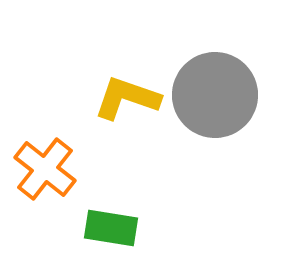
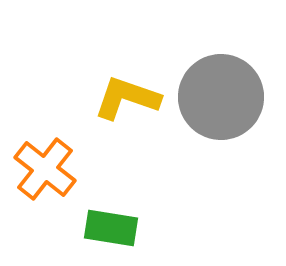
gray circle: moved 6 px right, 2 px down
